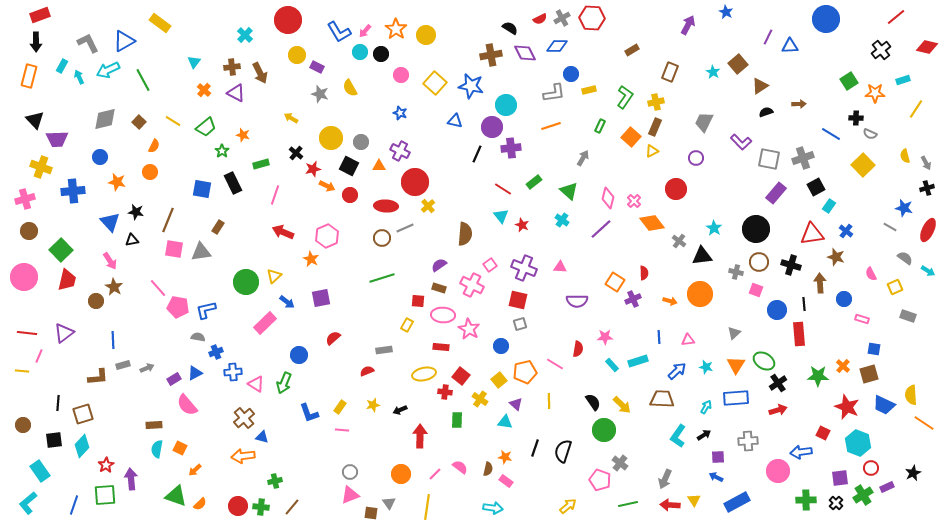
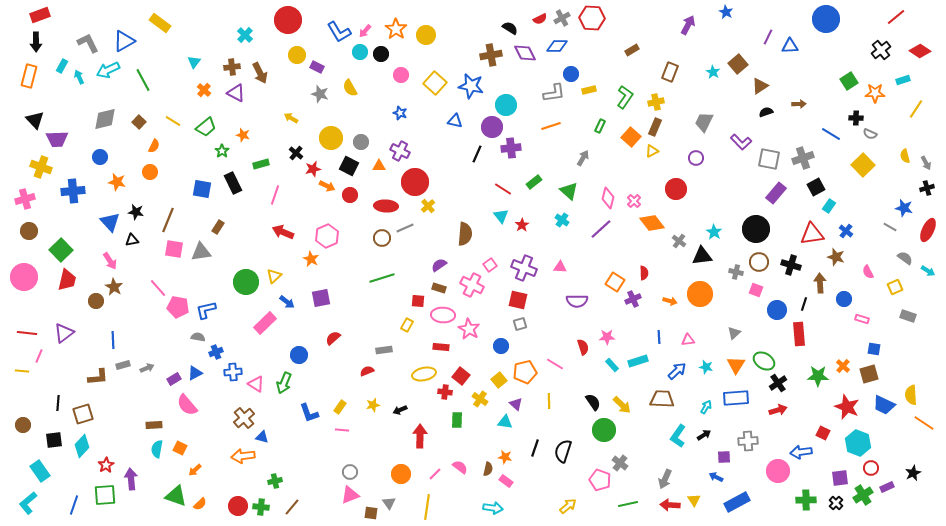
red diamond at (927, 47): moved 7 px left, 4 px down; rotated 20 degrees clockwise
red star at (522, 225): rotated 16 degrees clockwise
cyan star at (714, 228): moved 4 px down
pink semicircle at (871, 274): moved 3 px left, 2 px up
black line at (804, 304): rotated 24 degrees clockwise
pink star at (605, 337): moved 2 px right
red semicircle at (578, 349): moved 5 px right, 2 px up; rotated 28 degrees counterclockwise
purple square at (718, 457): moved 6 px right
